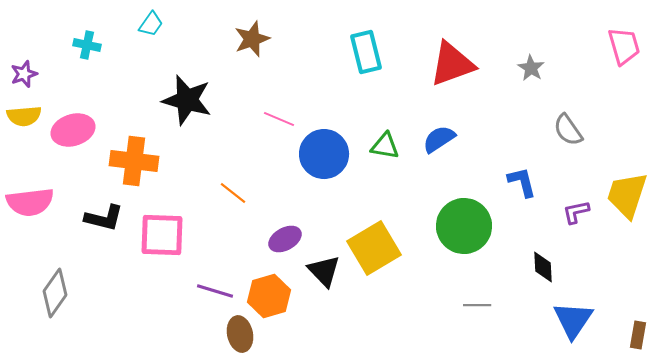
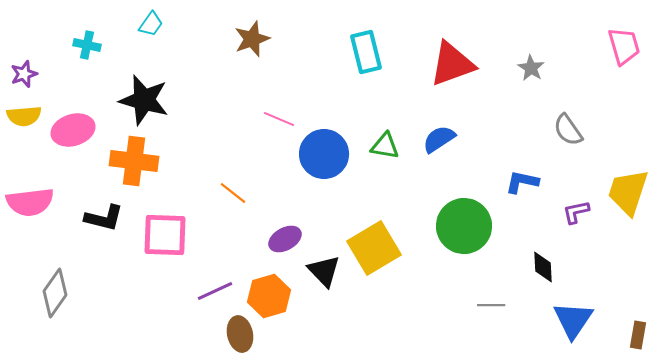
black star: moved 43 px left
blue L-shape: rotated 64 degrees counterclockwise
yellow trapezoid: moved 1 px right, 3 px up
pink square: moved 3 px right
purple line: rotated 42 degrees counterclockwise
gray line: moved 14 px right
